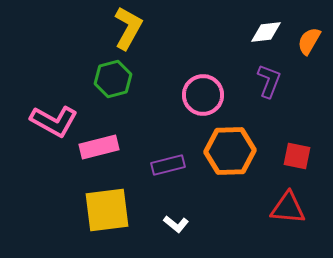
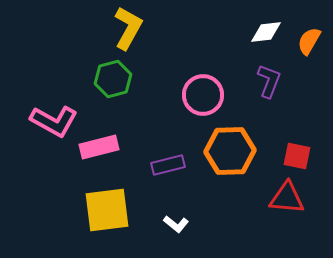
red triangle: moved 1 px left, 10 px up
